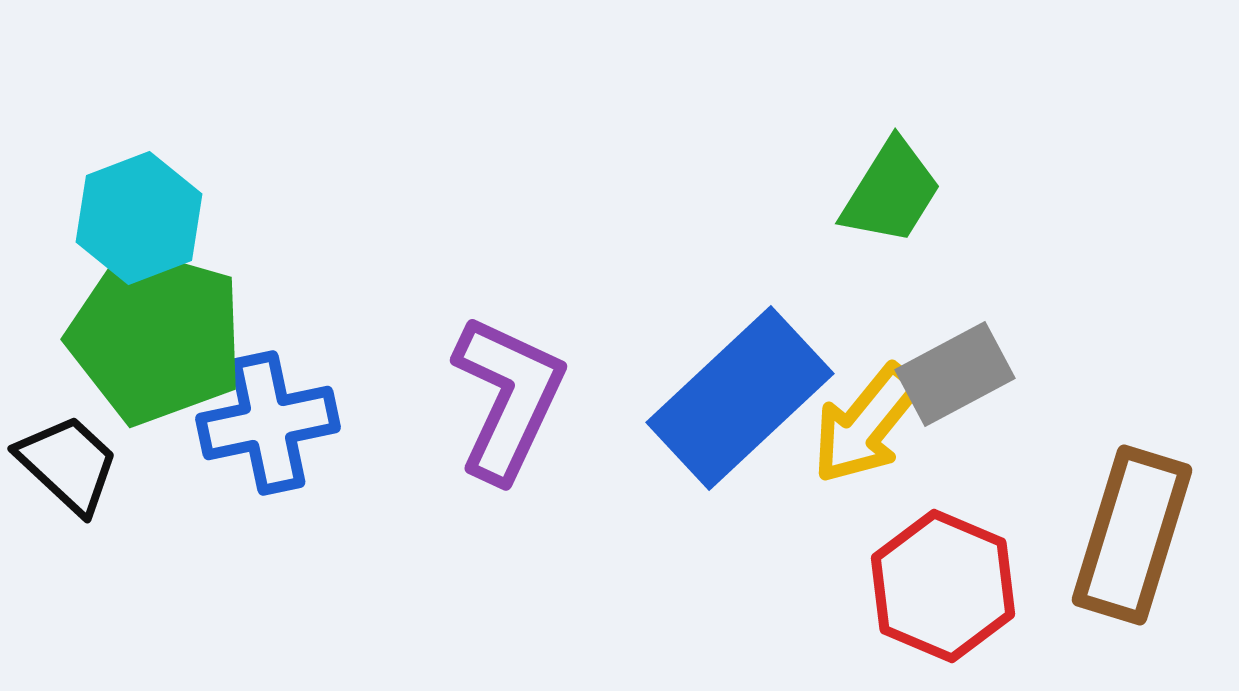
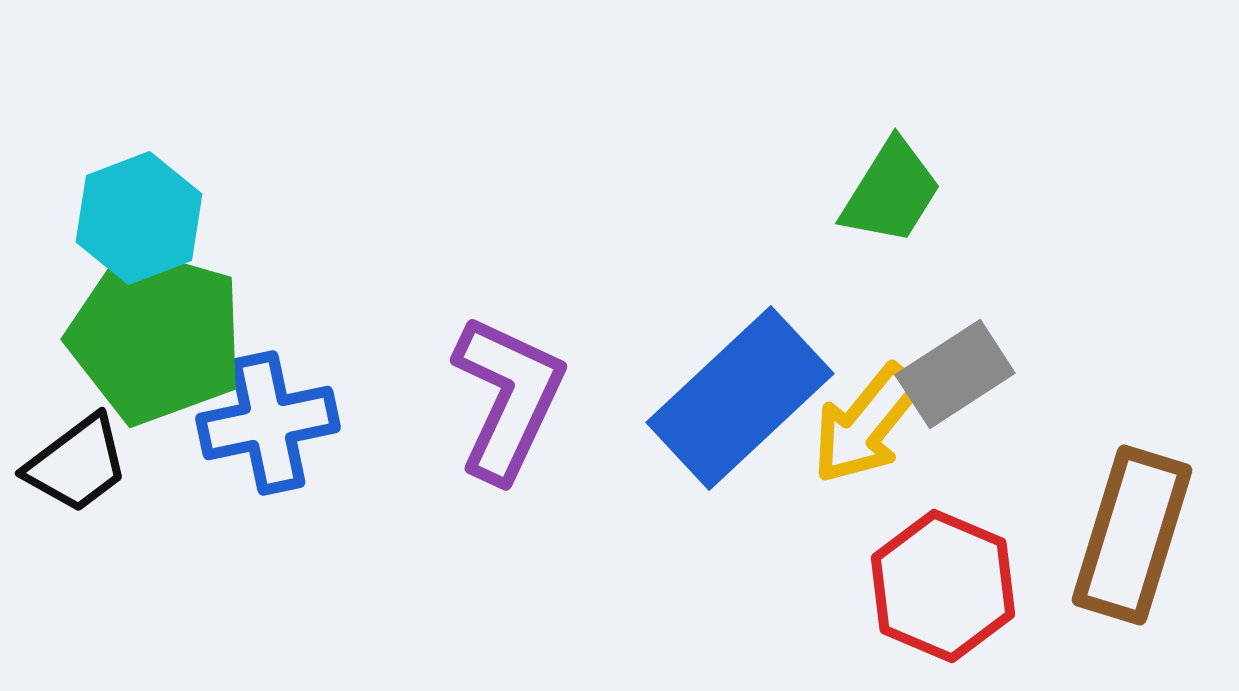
gray rectangle: rotated 5 degrees counterclockwise
black trapezoid: moved 9 px right; rotated 100 degrees clockwise
